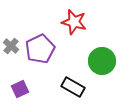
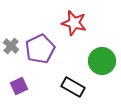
red star: moved 1 px down
purple square: moved 1 px left, 3 px up
